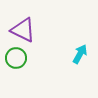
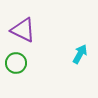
green circle: moved 5 px down
